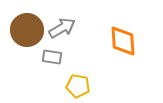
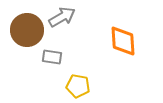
gray arrow: moved 11 px up
